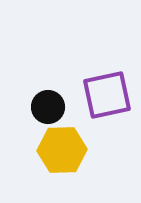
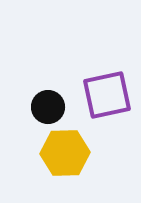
yellow hexagon: moved 3 px right, 3 px down
